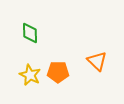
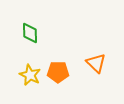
orange triangle: moved 1 px left, 2 px down
